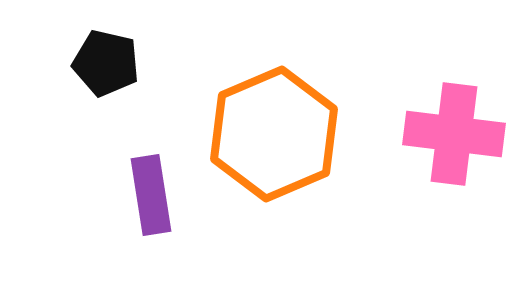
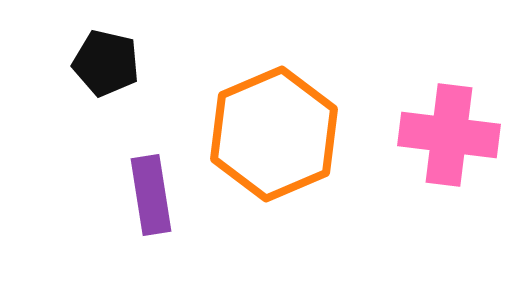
pink cross: moved 5 px left, 1 px down
